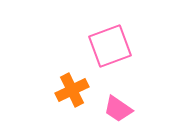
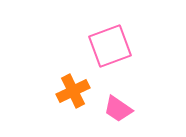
orange cross: moved 1 px right, 1 px down
